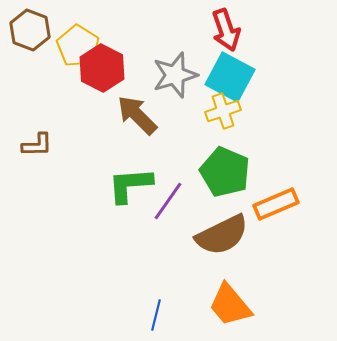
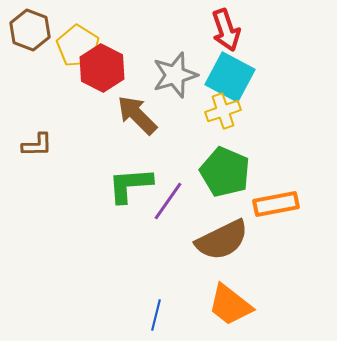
orange rectangle: rotated 12 degrees clockwise
brown semicircle: moved 5 px down
orange trapezoid: rotated 12 degrees counterclockwise
